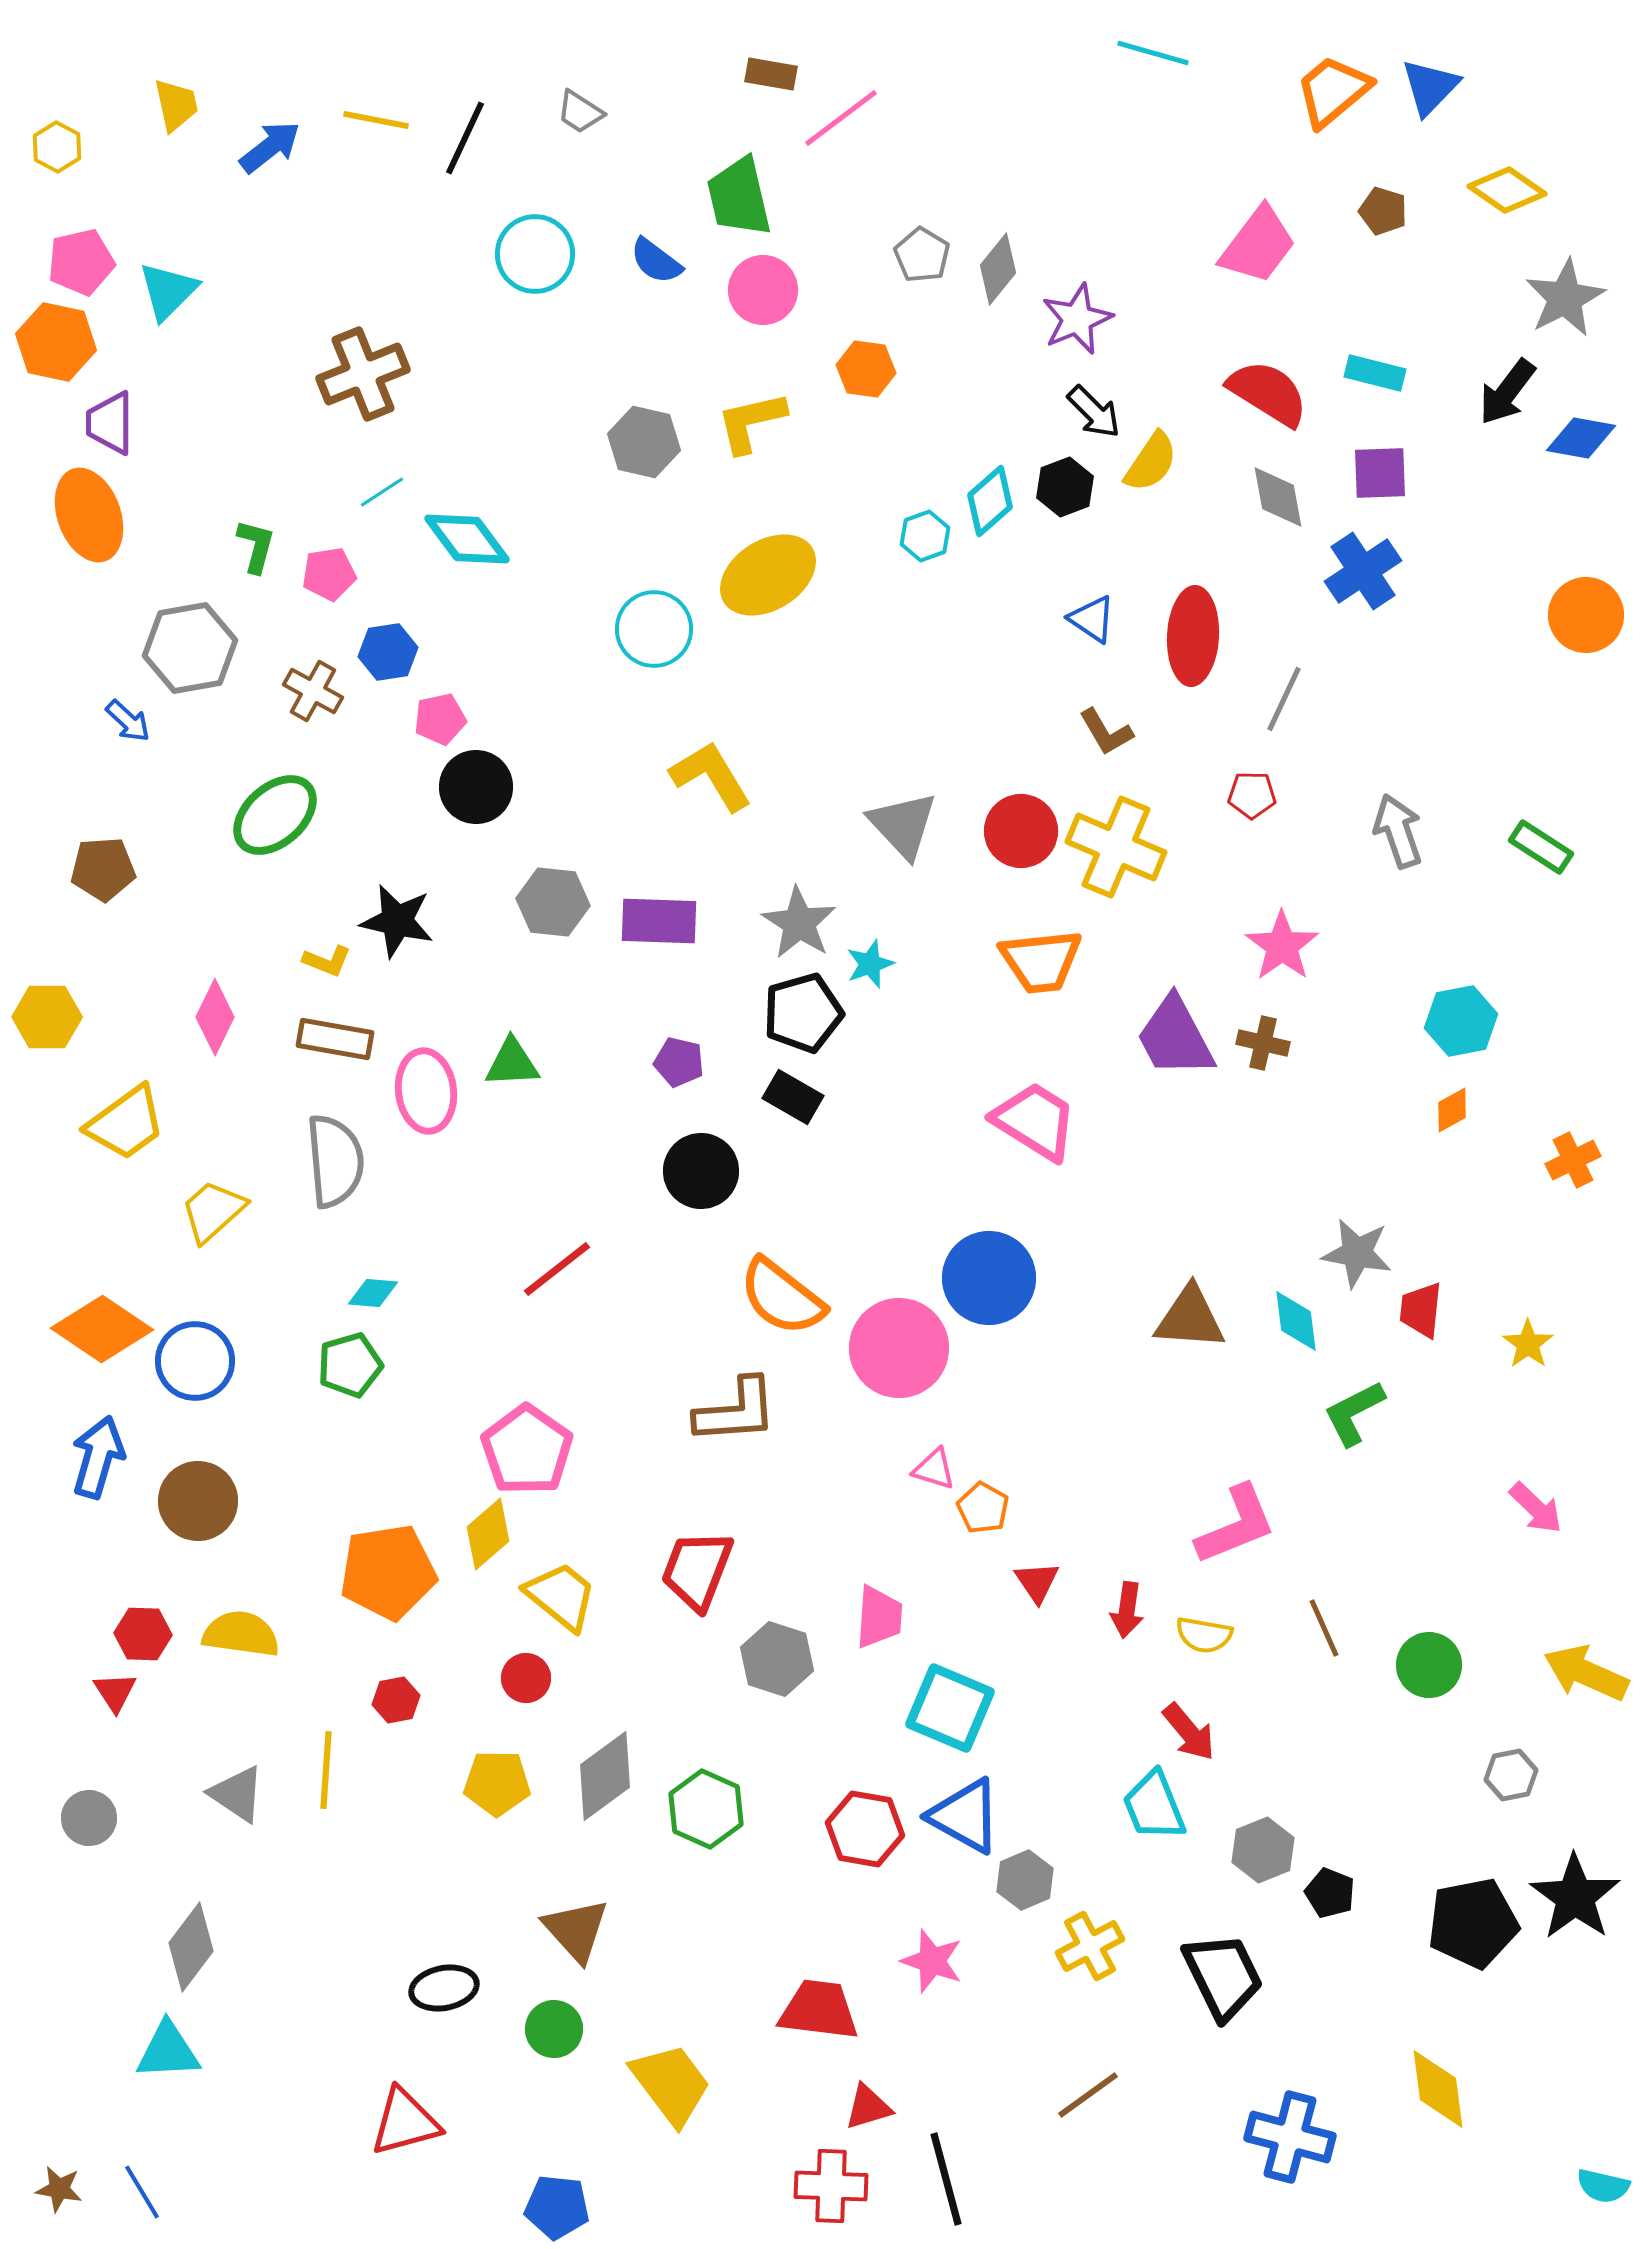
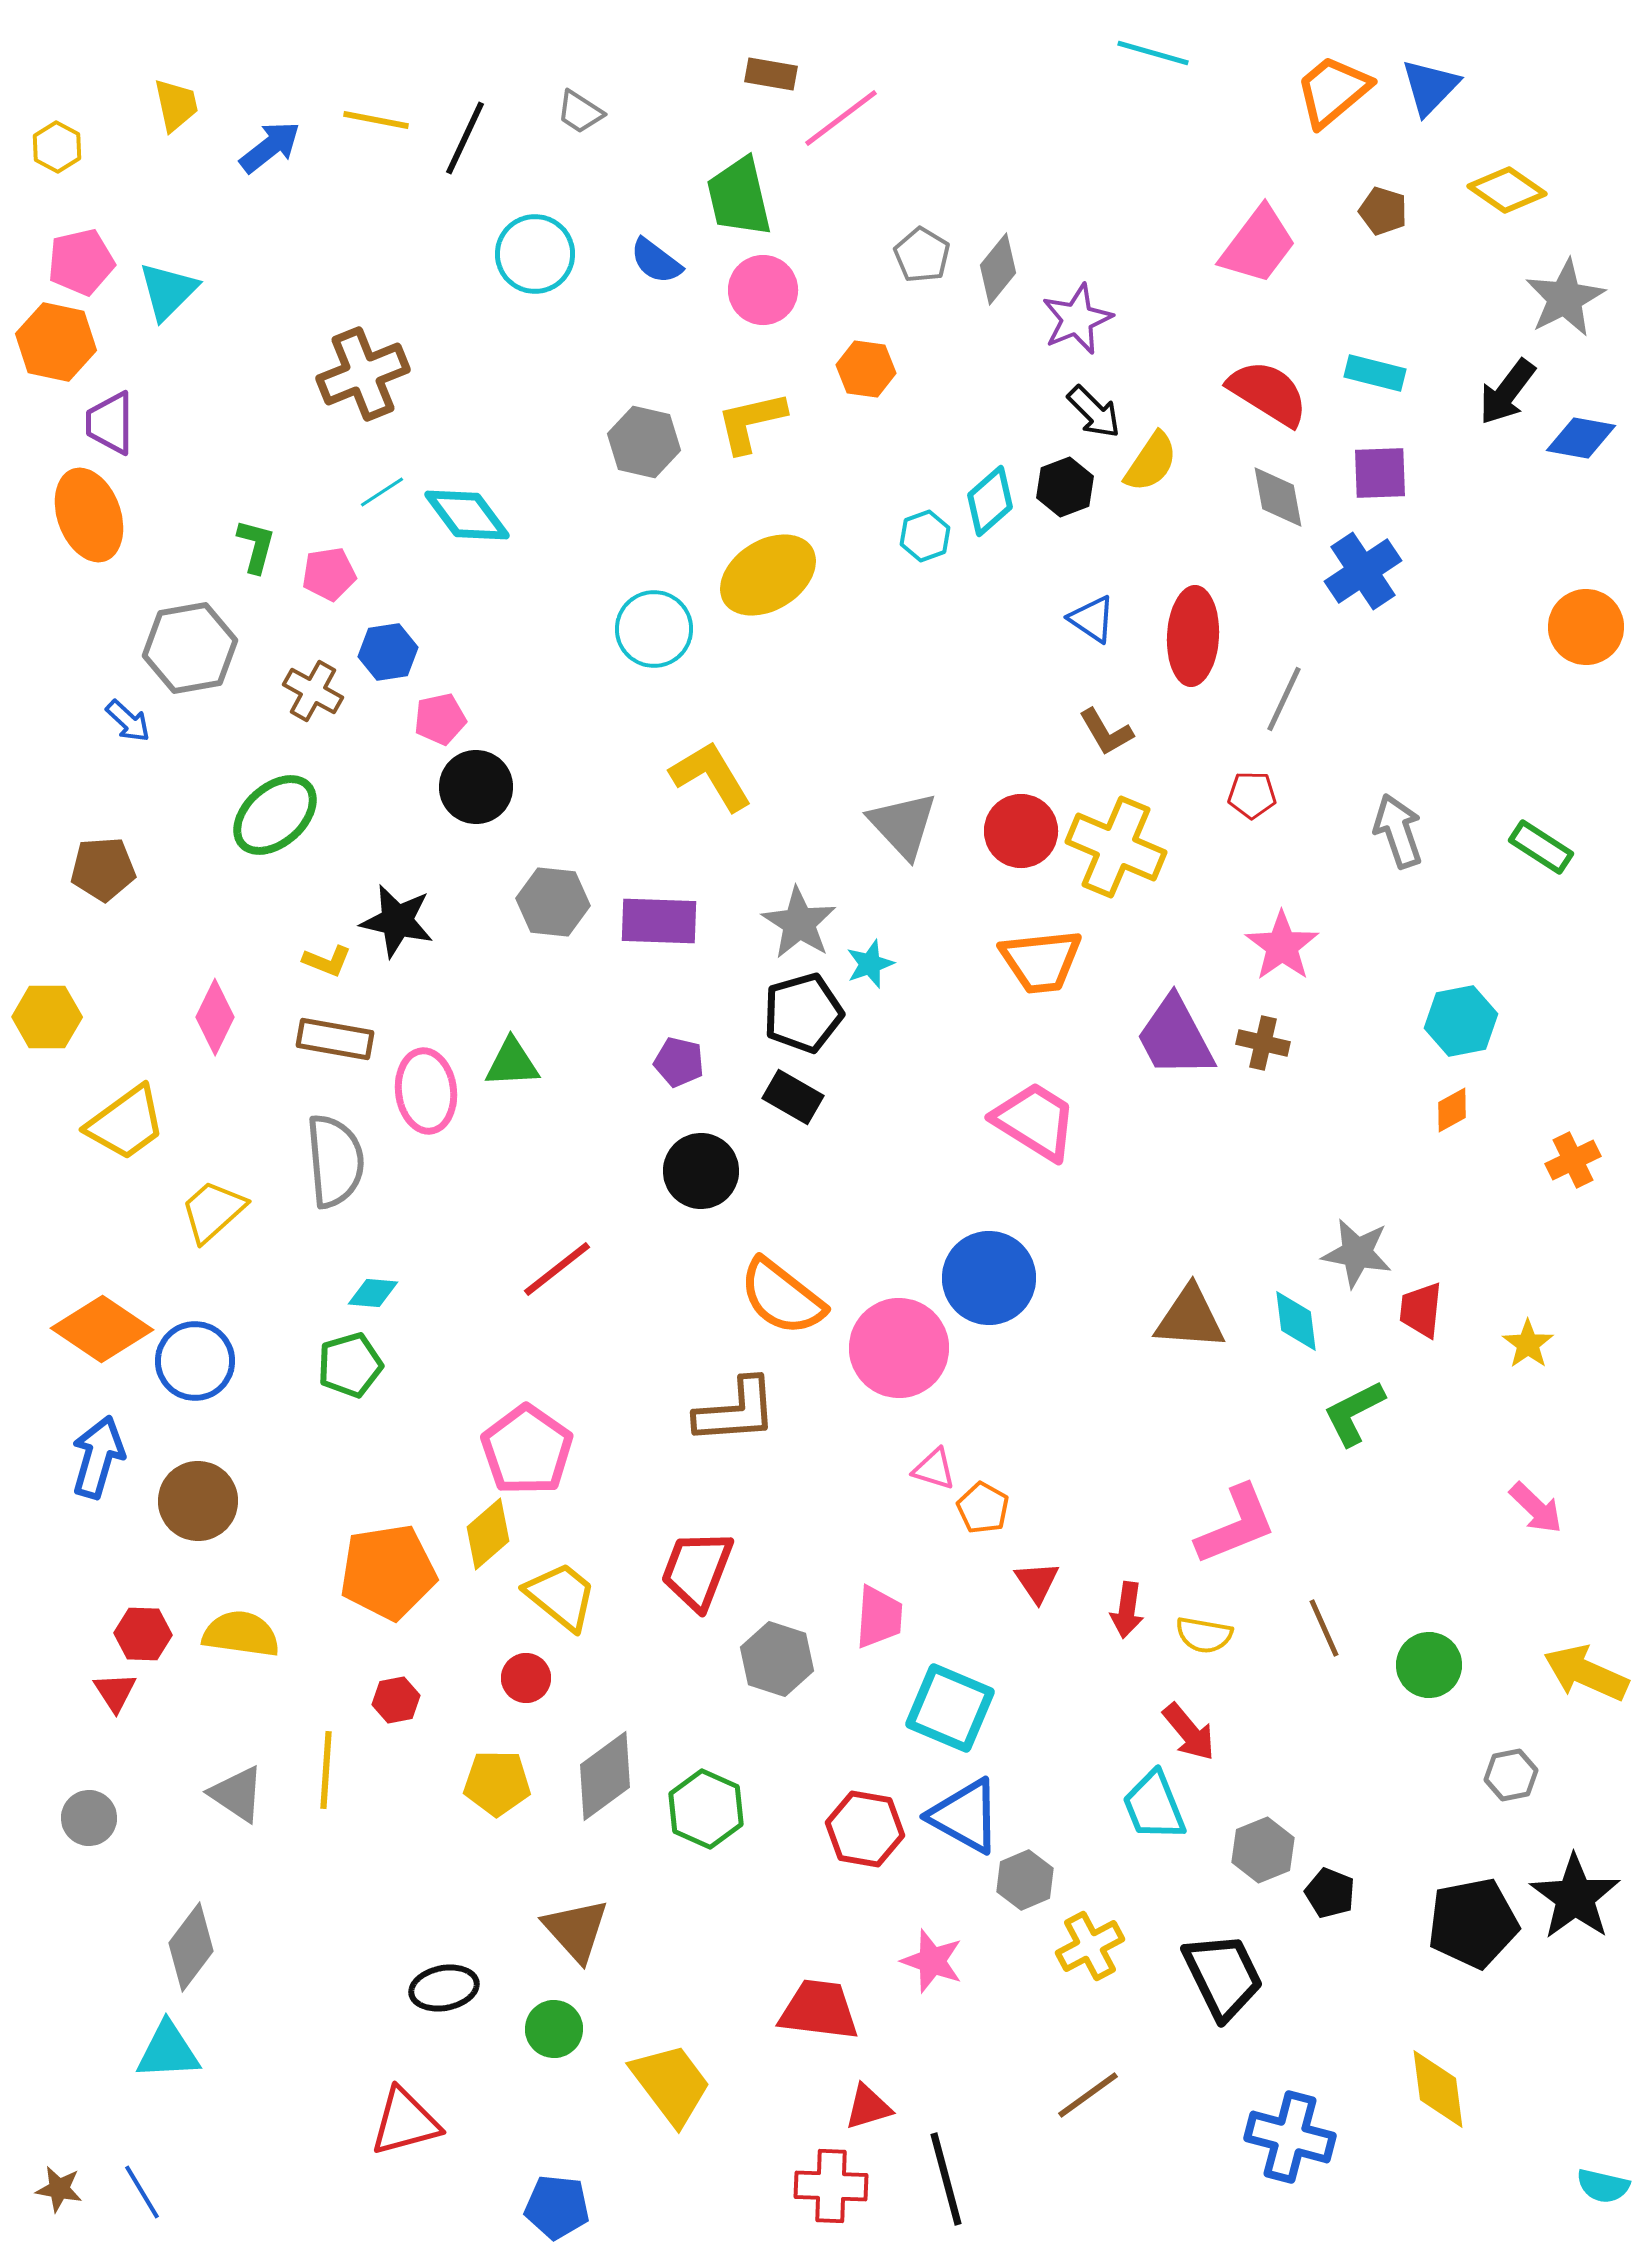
cyan diamond at (467, 539): moved 24 px up
orange circle at (1586, 615): moved 12 px down
